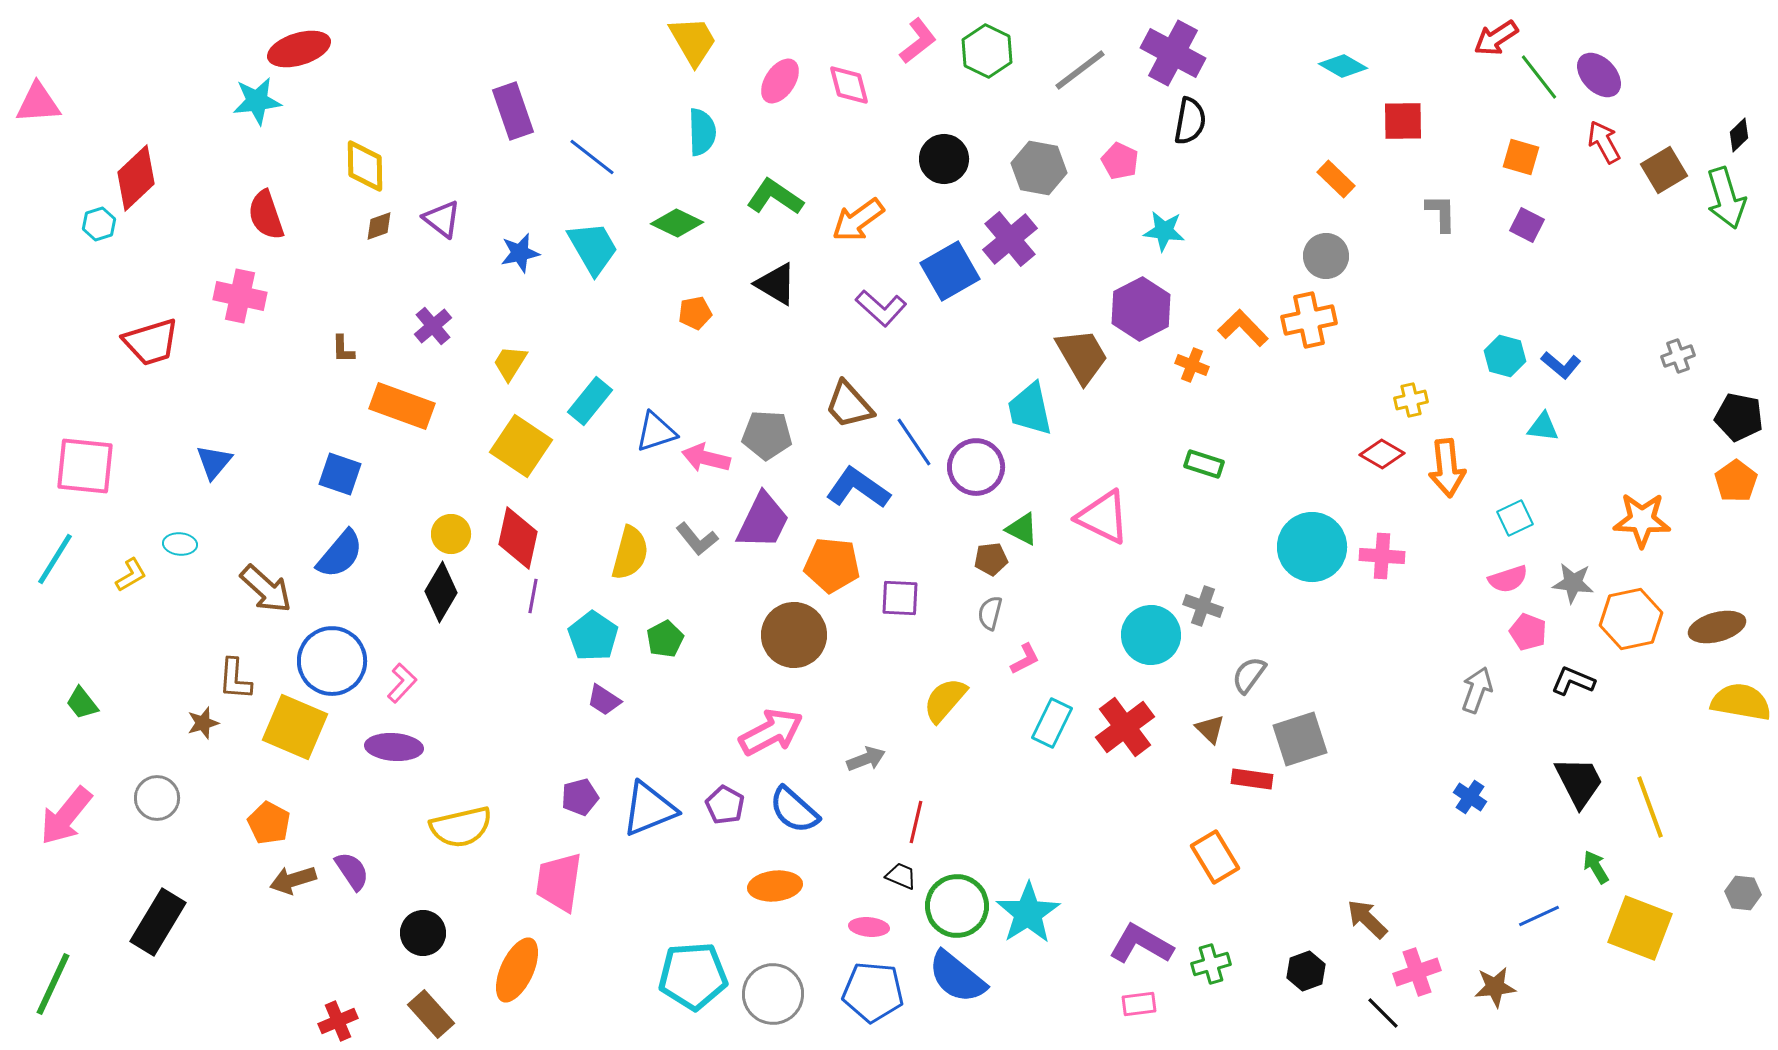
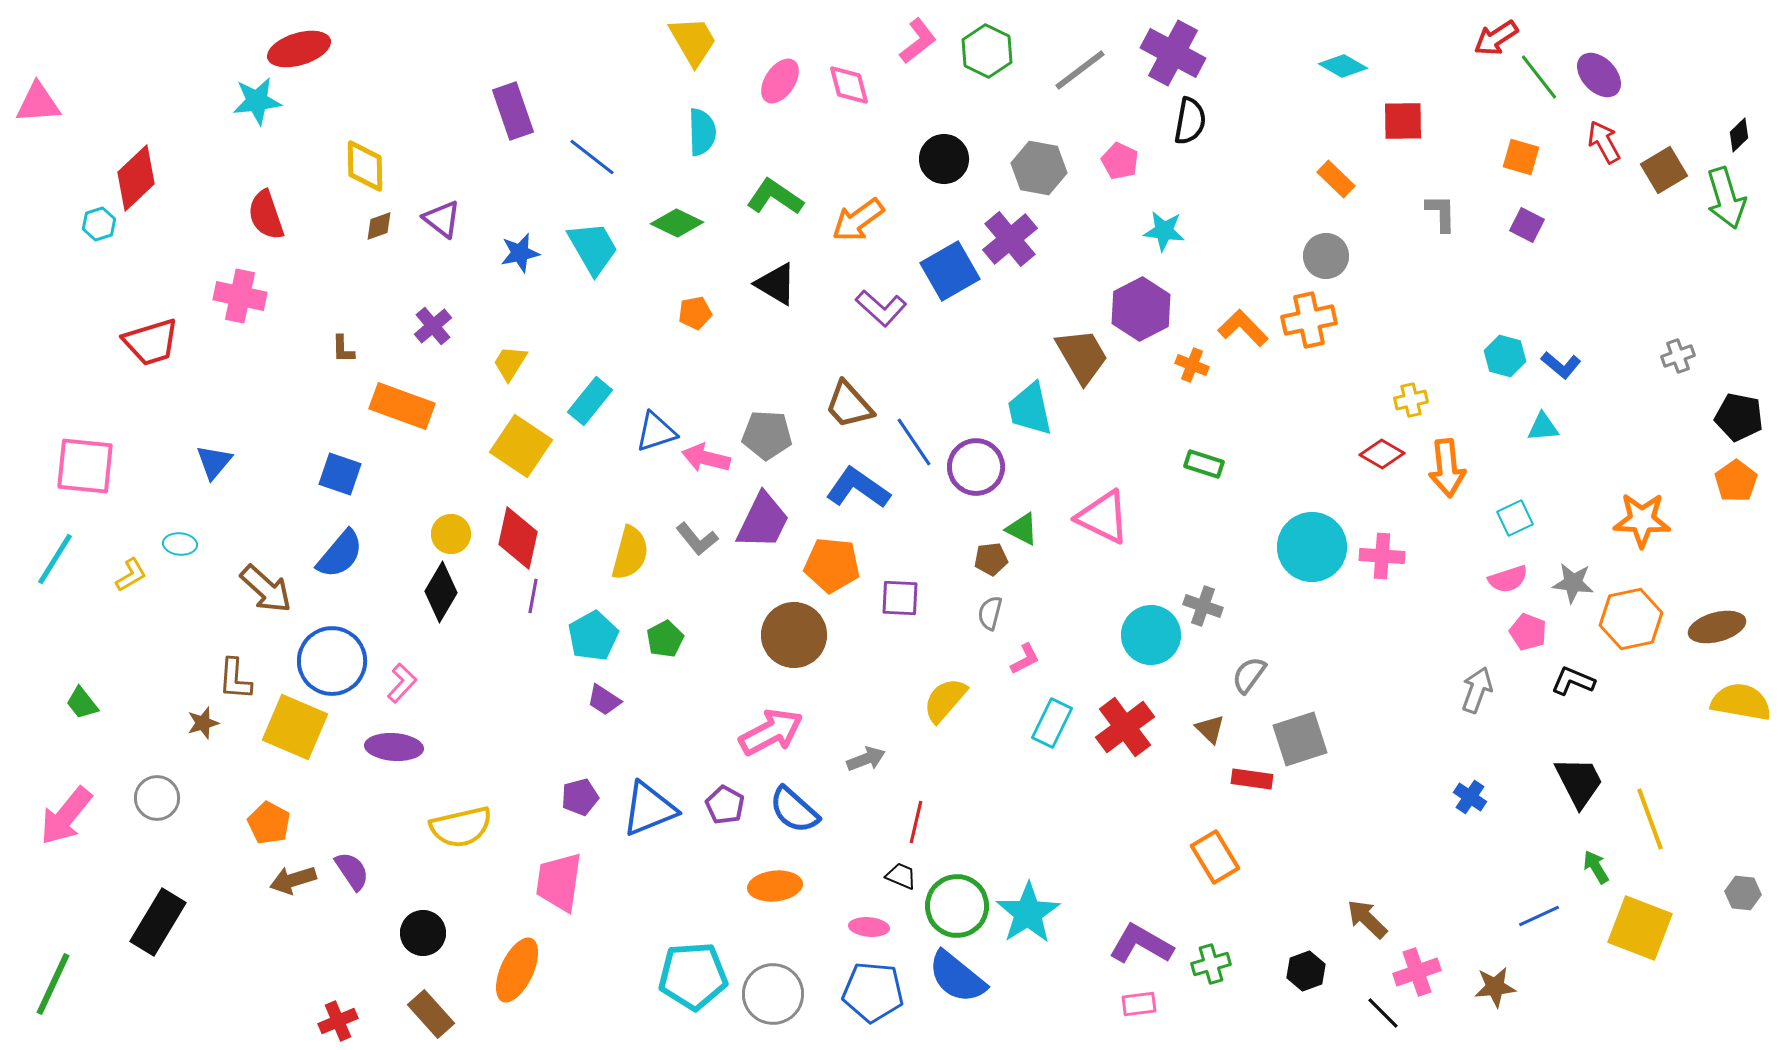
cyan triangle at (1543, 427): rotated 12 degrees counterclockwise
cyan pentagon at (593, 636): rotated 9 degrees clockwise
yellow line at (1650, 807): moved 12 px down
